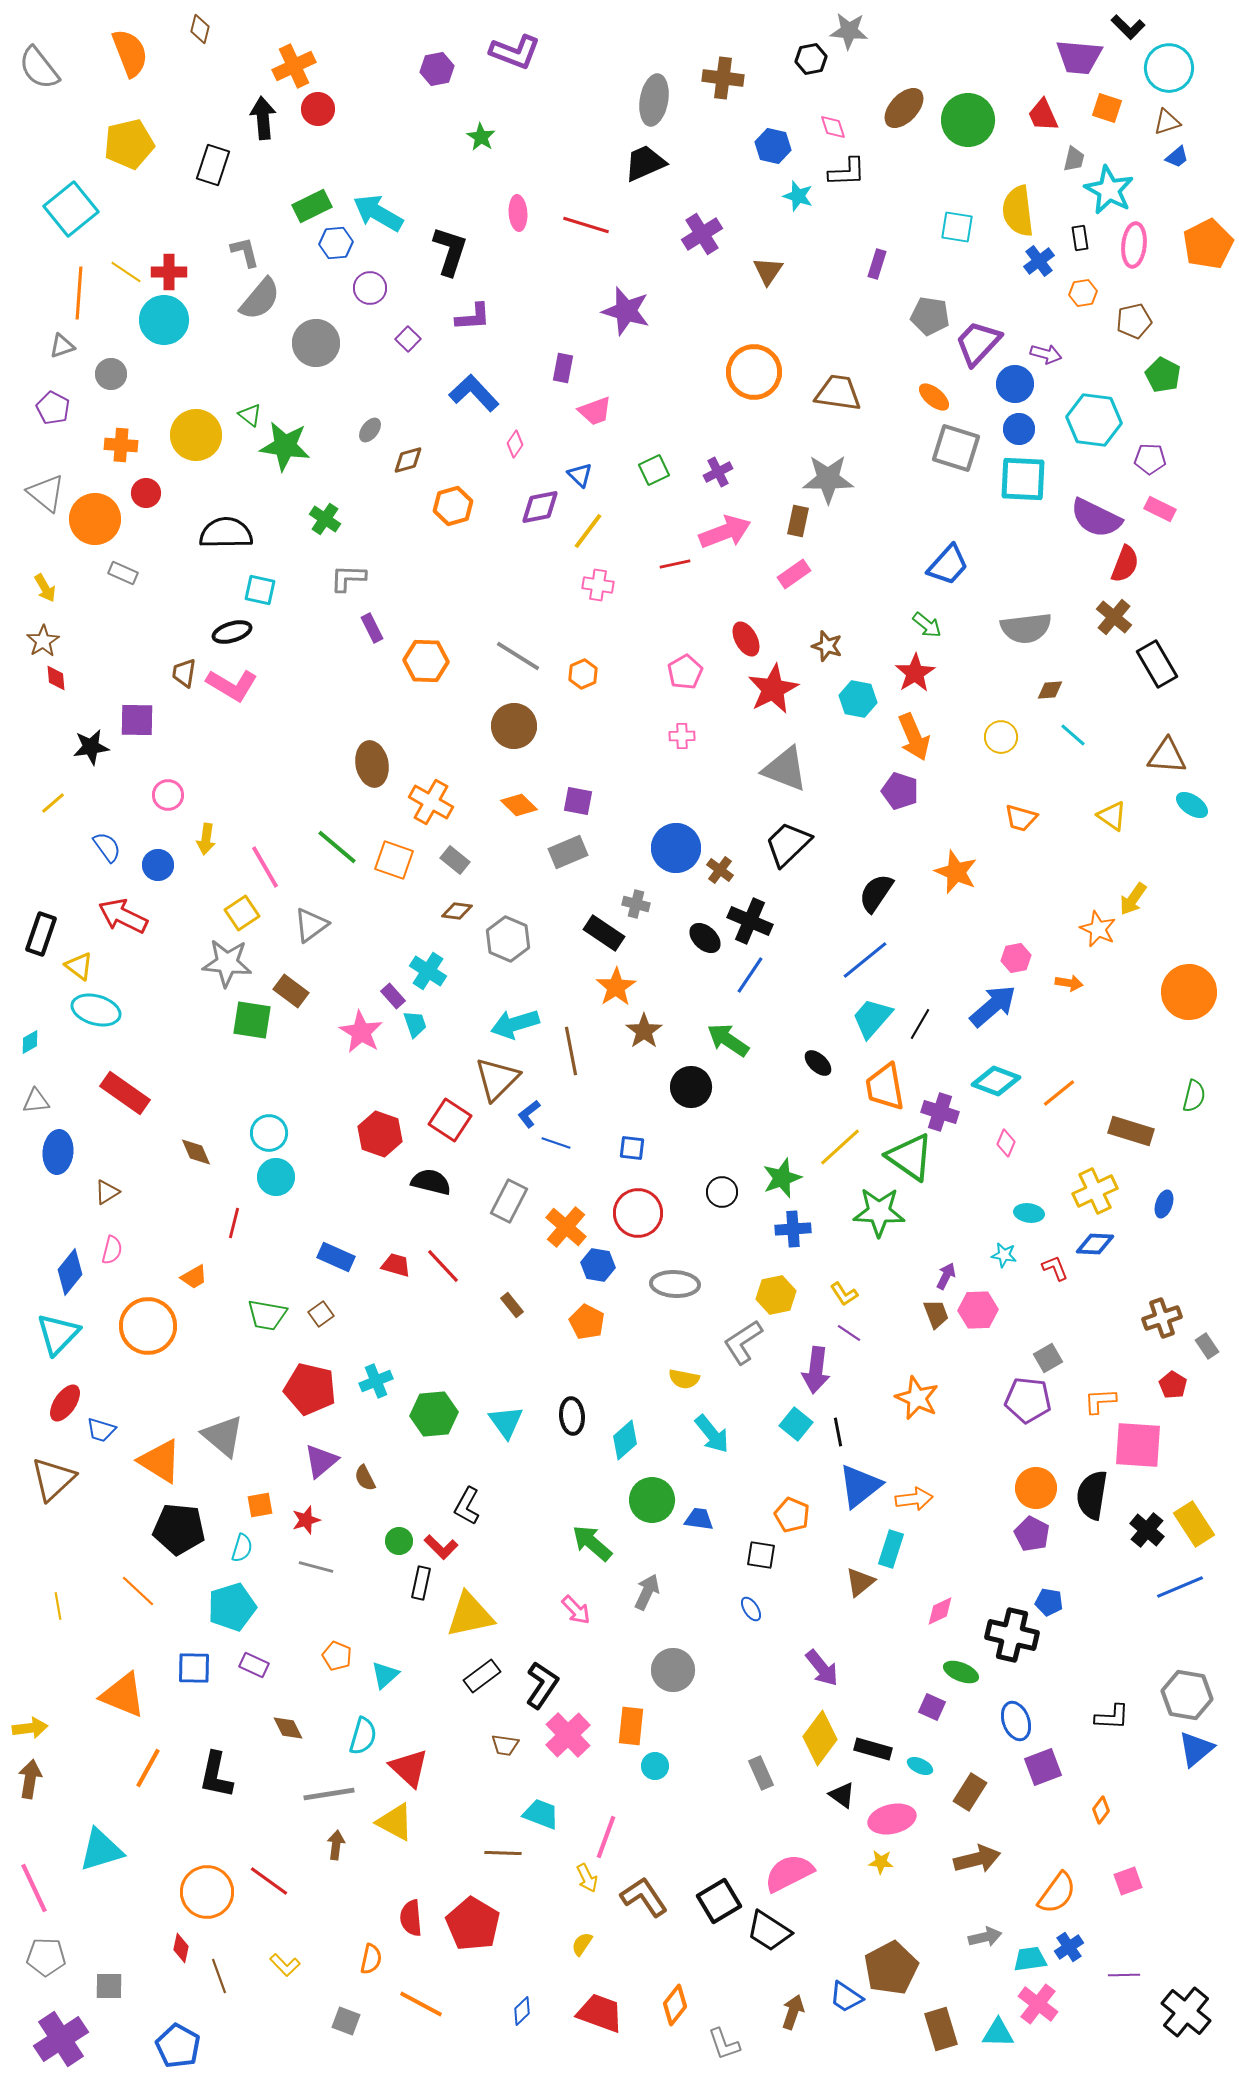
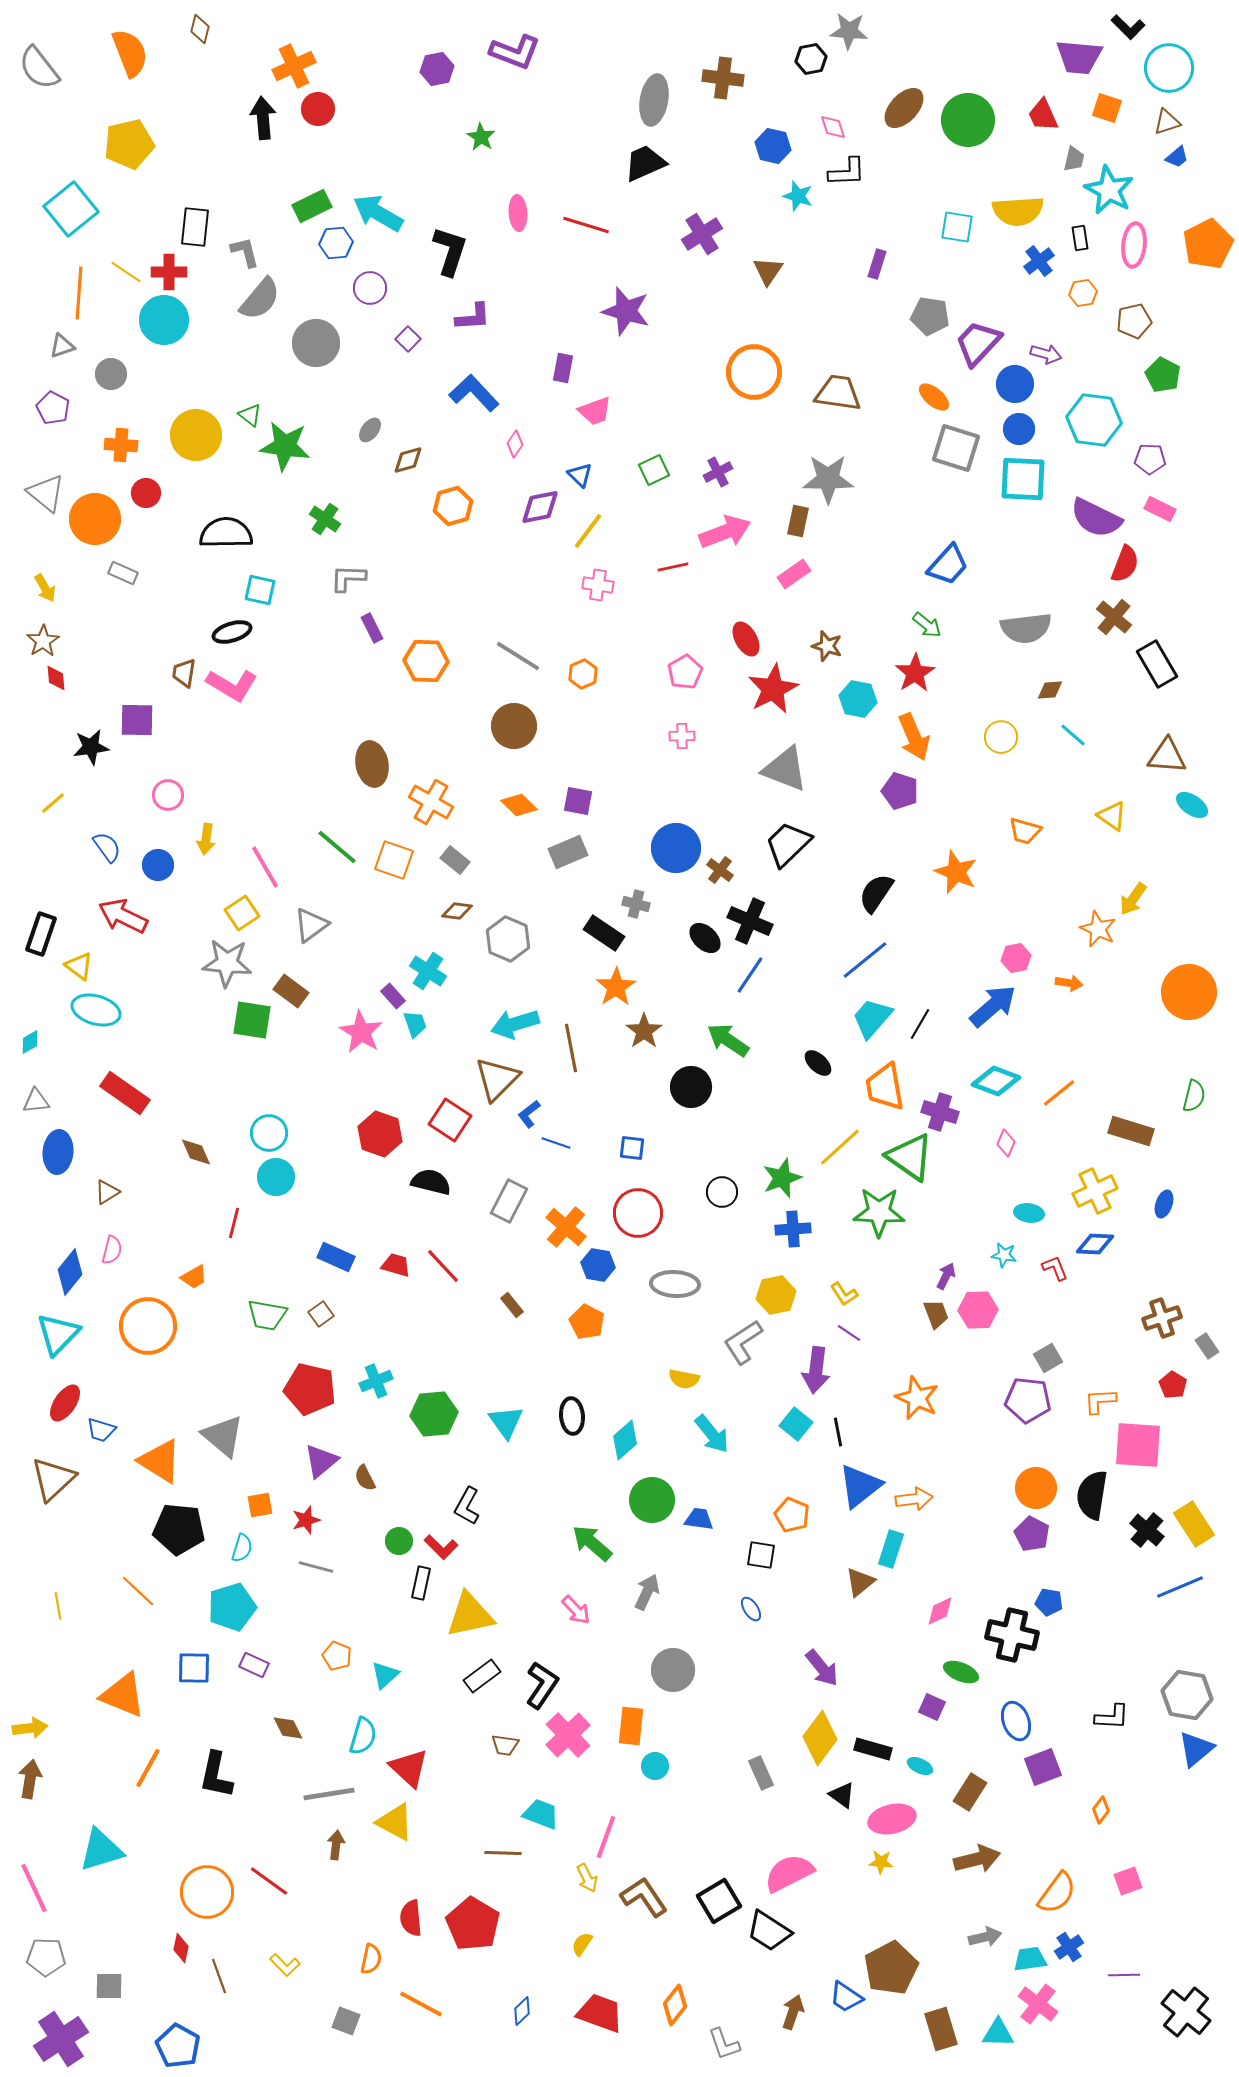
black rectangle at (213, 165): moved 18 px left, 62 px down; rotated 12 degrees counterclockwise
yellow semicircle at (1018, 211): rotated 87 degrees counterclockwise
red line at (675, 564): moved 2 px left, 3 px down
orange trapezoid at (1021, 818): moved 4 px right, 13 px down
brown line at (571, 1051): moved 3 px up
